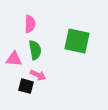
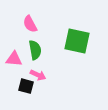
pink semicircle: rotated 150 degrees clockwise
